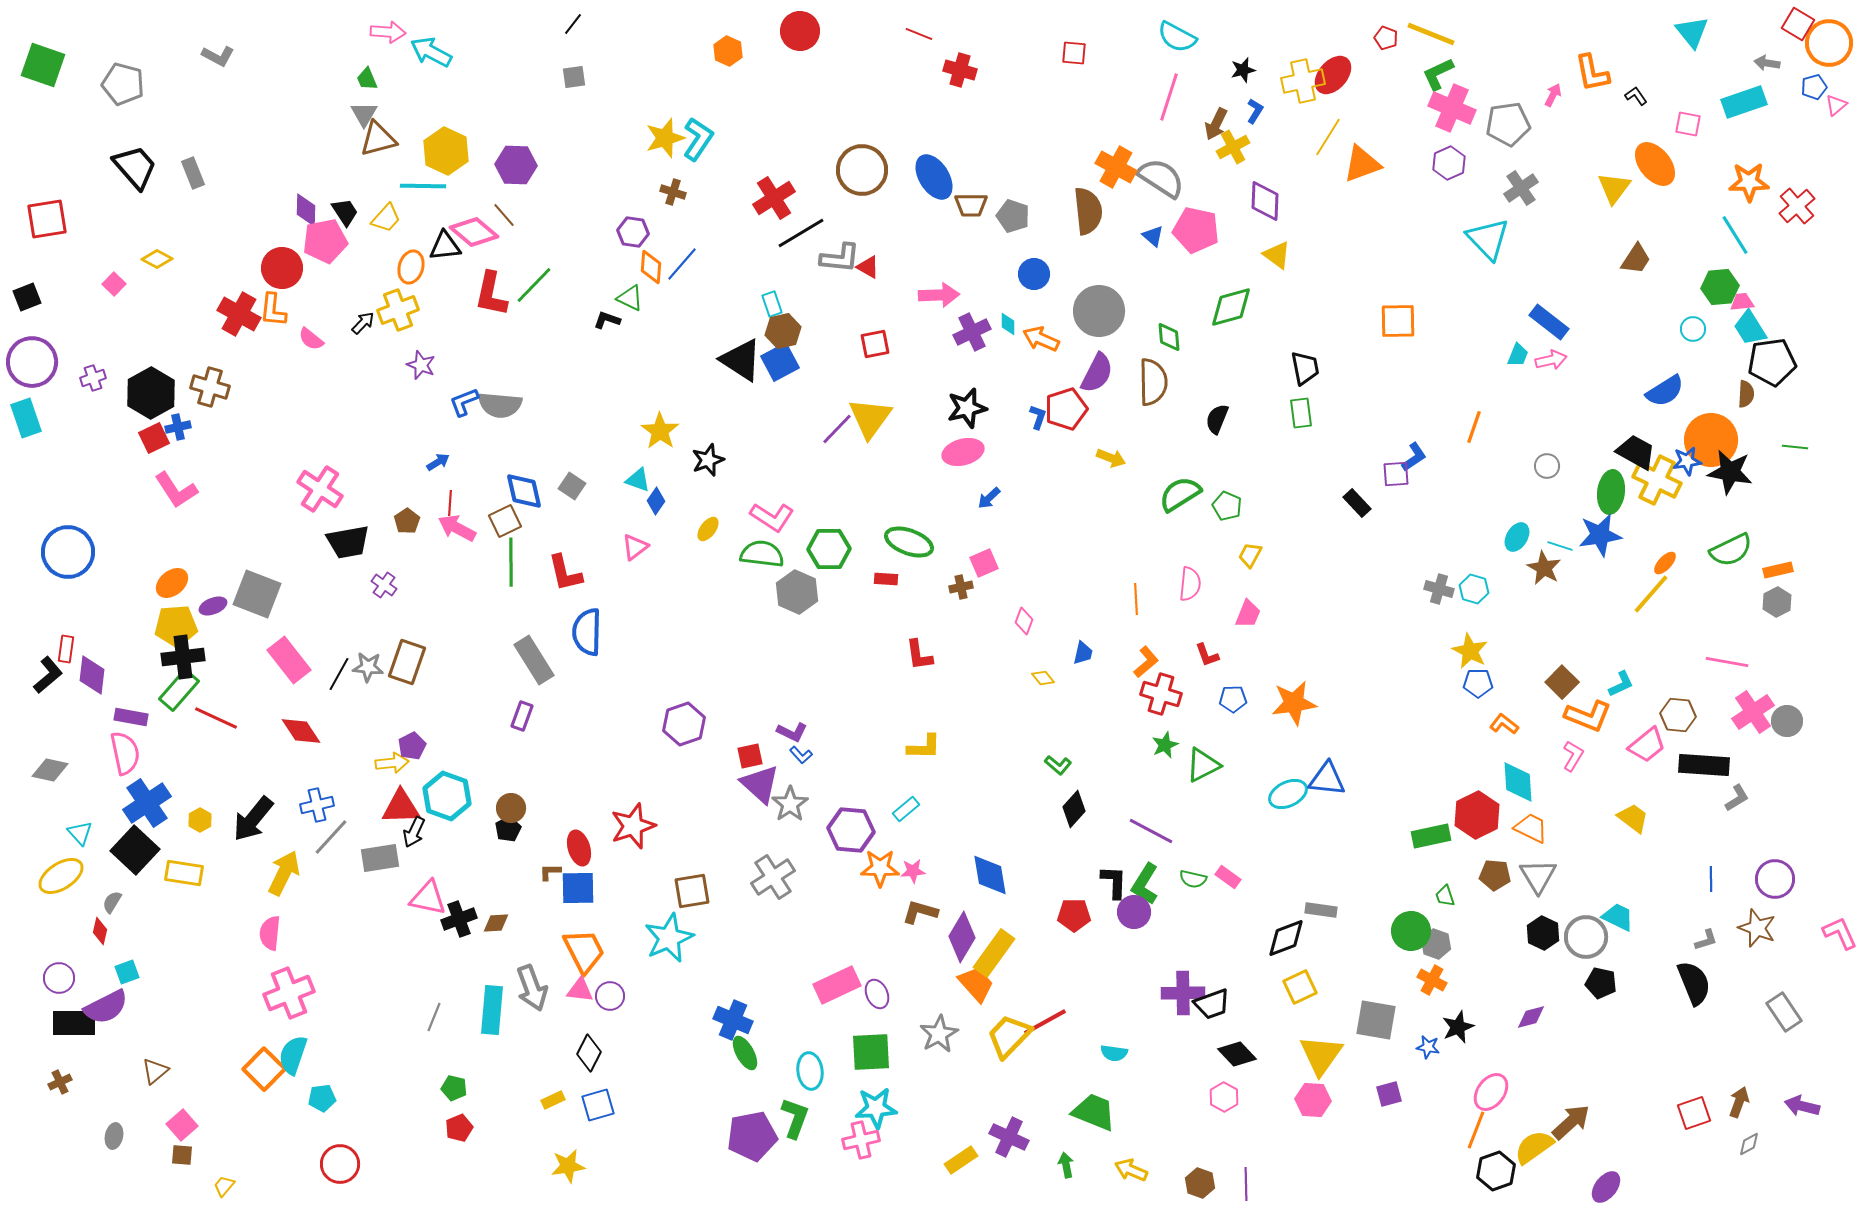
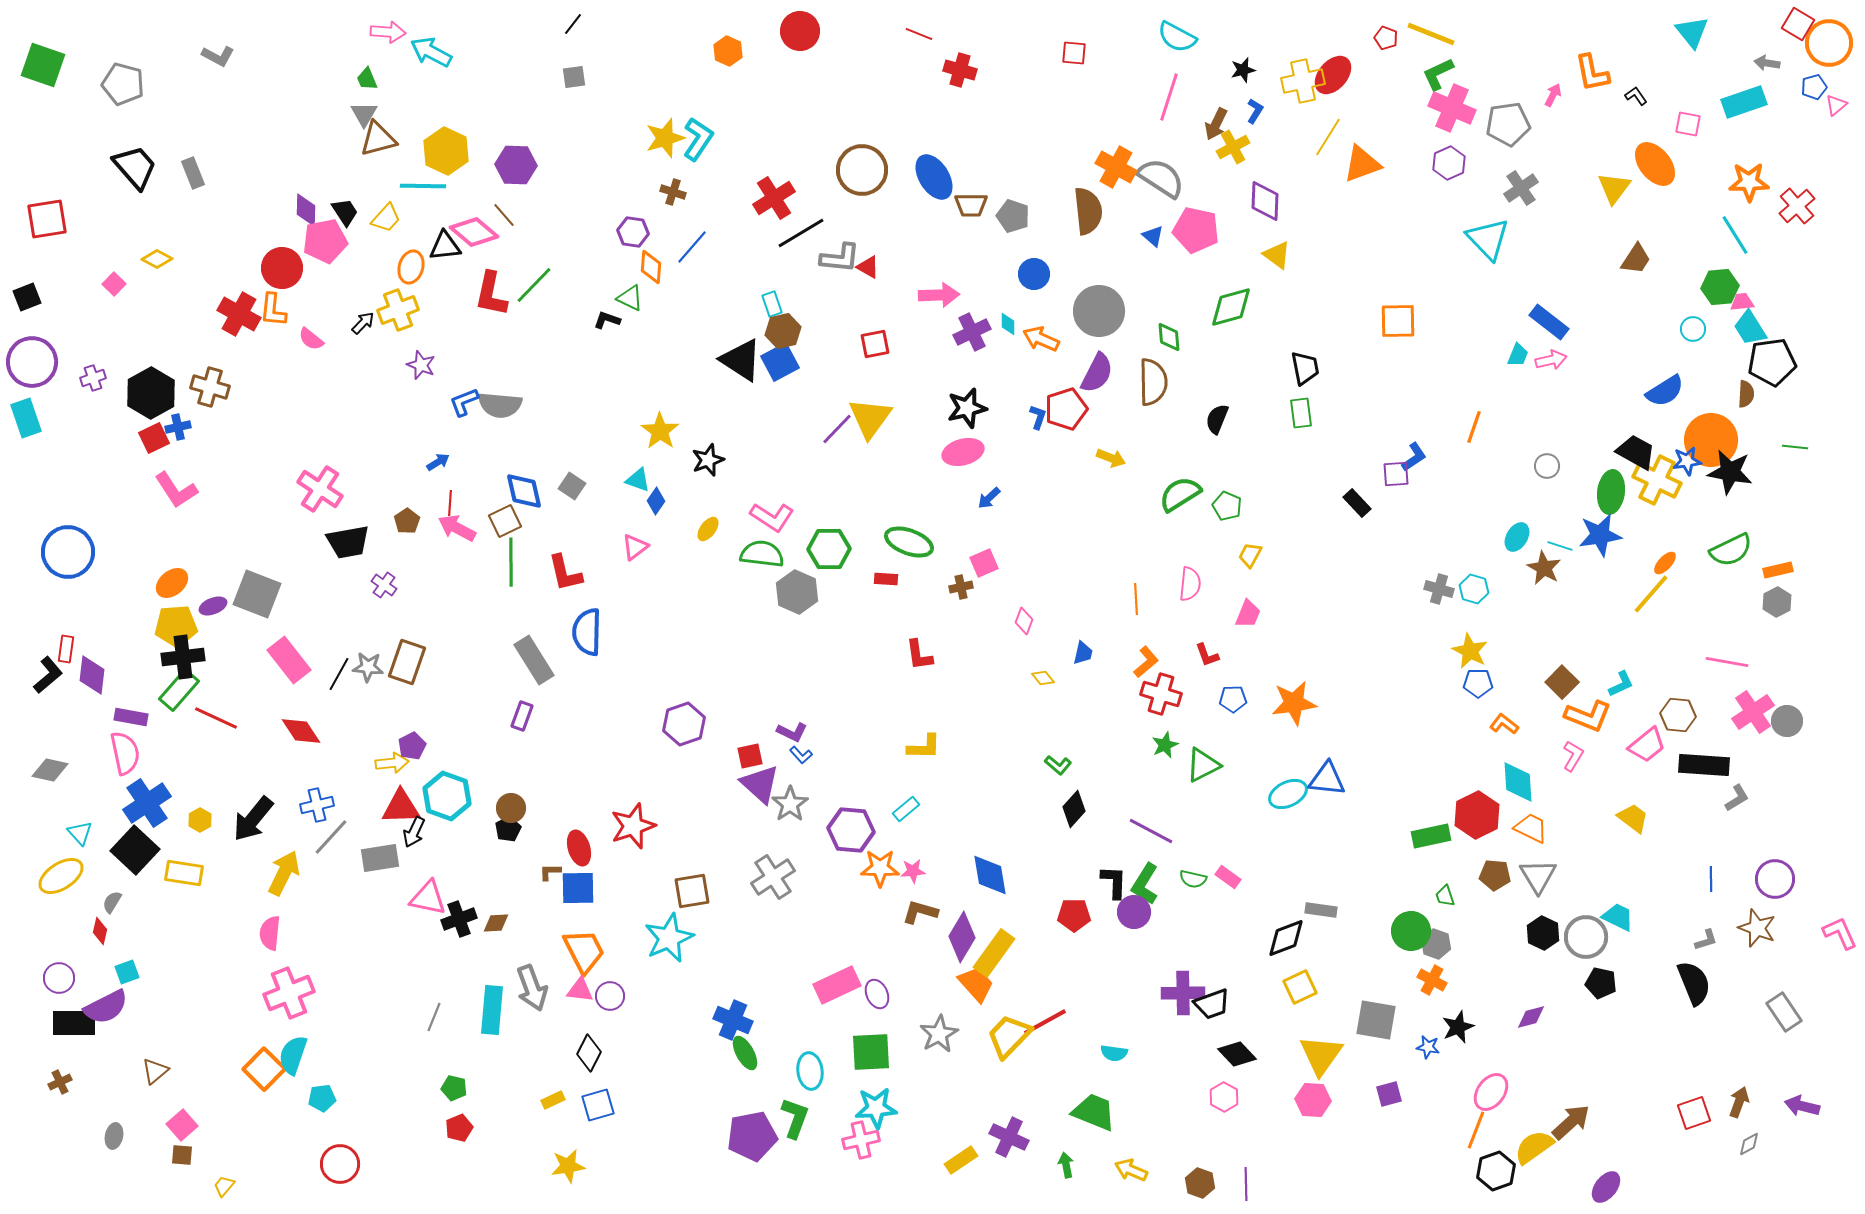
blue line at (682, 264): moved 10 px right, 17 px up
